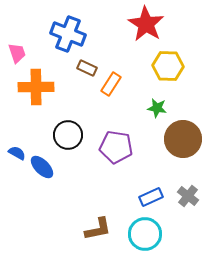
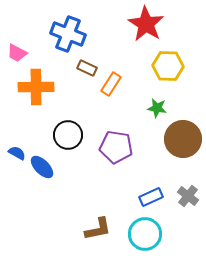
pink trapezoid: rotated 135 degrees clockwise
